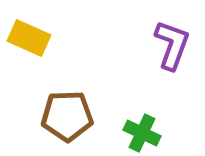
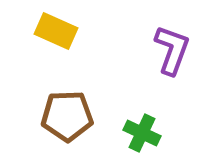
yellow rectangle: moved 27 px right, 7 px up
purple L-shape: moved 5 px down
